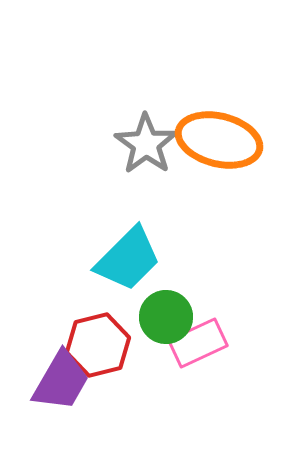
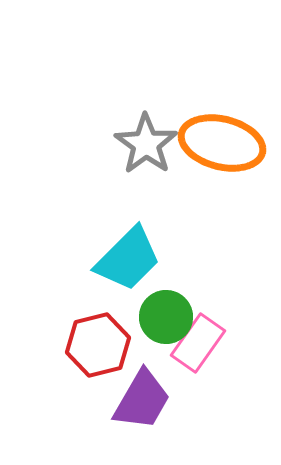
orange ellipse: moved 3 px right, 3 px down
pink rectangle: rotated 30 degrees counterclockwise
purple trapezoid: moved 81 px right, 19 px down
